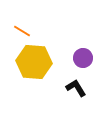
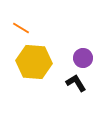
orange line: moved 1 px left, 3 px up
black L-shape: moved 5 px up
